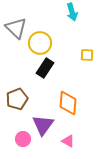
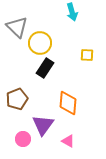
gray triangle: moved 1 px right, 1 px up
